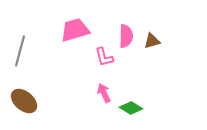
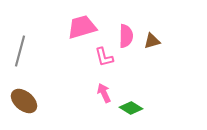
pink trapezoid: moved 7 px right, 3 px up
